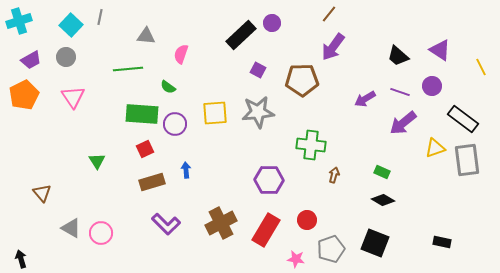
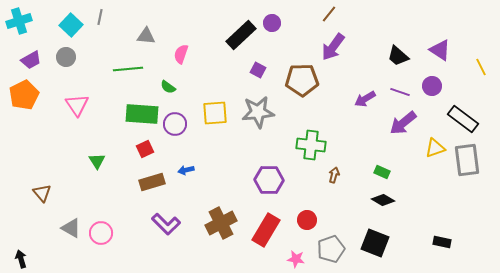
pink triangle at (73, 97): moved 4 px right, 8 px down
blue arrow at (186, 170): rotated 98 degrees counterclockwise
